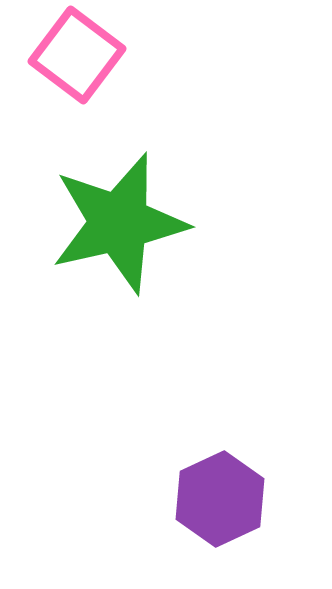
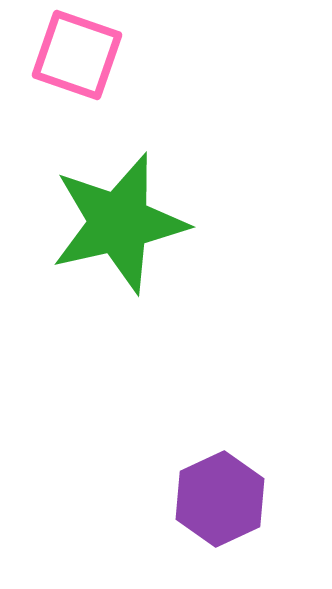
pink square: rotated 18 degrees counterclockwise
